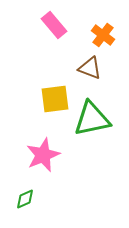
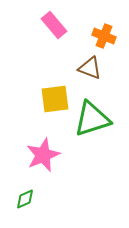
orange cross: moved 1 px right, 1 px down; rotated 15 degrees counterclockwise
green triangle: rotated 6 degrees counterclockwise
